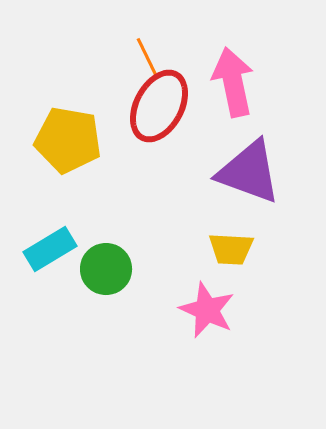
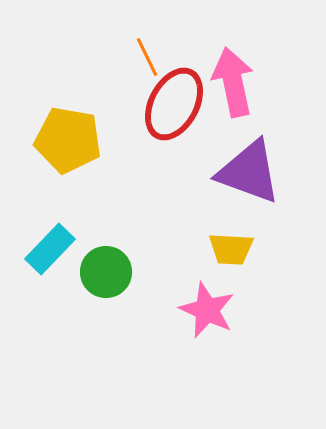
red ellipse: moved 15 px right, 2 px up
cyan rectangle: rotated 15 degrees counterclockwise
green circle: moved 3 px down
